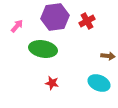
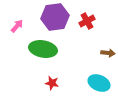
brown arrow: moved 3 px up
